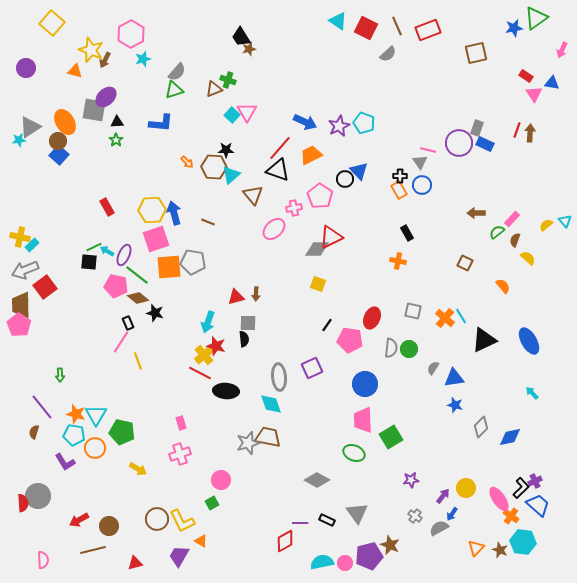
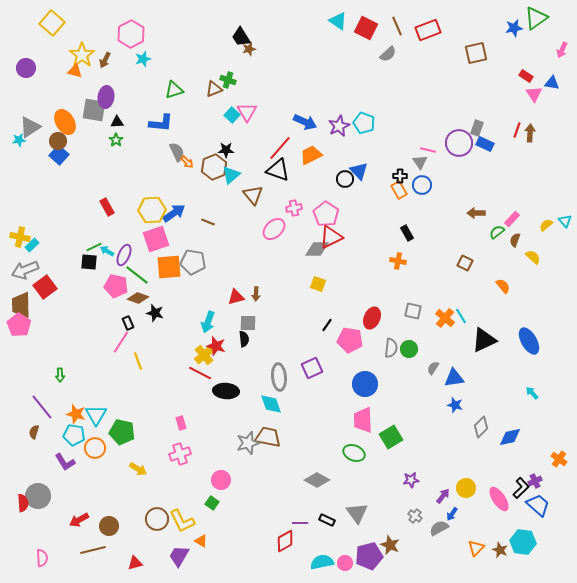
yellow star at (91, 50): moved 9 px left, 5 px down; rotated 15 degrees clockwise
gray semicircle at (177, 72): moved 80 px down; rotated 66 degrees counterclockwise
purple ellipse at (106, 97): rotated 40 degrees counterclockwise
brown hexagon at (214, 167): rotated 25 degrees counterclockwise
pink pentagon at (320, 196): moved 6 px right, 18 px down
blue arrow at (174, 213): rotated 70 degrees clockwise
yellow semicircle at (528, 258): moved 5 px right, 1 px up
brown diamond at (138, 298): rotated 20 degrees counterclockwise
green square at (212, 503): rotated 24 degrees counterclockwise
orange cross at (511, 516): moved 48 px right, 57 px up
pink semicircle at (43, 560): moved 1 px left, 2 px up
